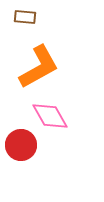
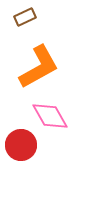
brown rectangle: rotated 30 degrees counterclockwise
